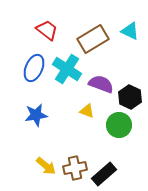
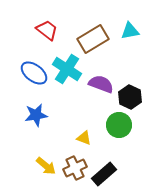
cyan triangle: rotated 36 degrees counterclockwise
blue ellipse: moved 5 px down; rotated 76 degrees counterclockwise
yellow triangle: moved 3 px left, 27 px down
brown cross: rotated 15 degrees counterclockwise
